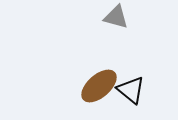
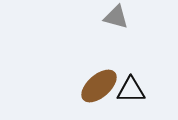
black triangle: rotated 40 degrees counterclockwise
